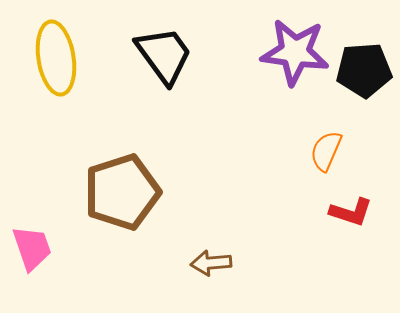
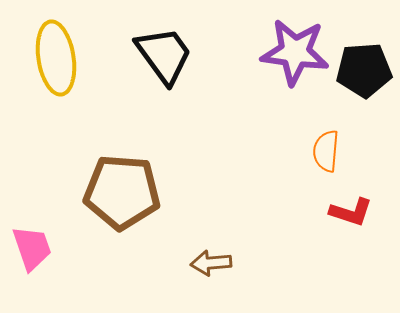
orange semicircle: rotated 18 degrees counterclockwise
brown pentagon: rotated 22 degrees clockwise
